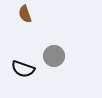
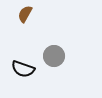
brown semicircle: rotated 48 degrees clockwise
